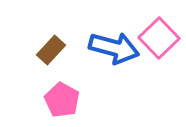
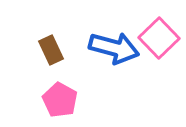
brown rectangle: rotated 68 degrees counterclockwise
pink pentagon: moved 2 px left
